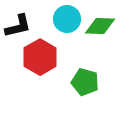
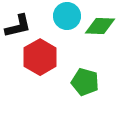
cyan circle: moved 3 px up
